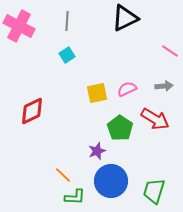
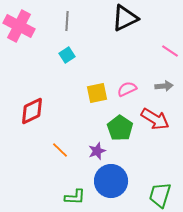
orange line: moved 3 px left, 25 px up
green trapezoid: moved 6 px right, 4 px down
